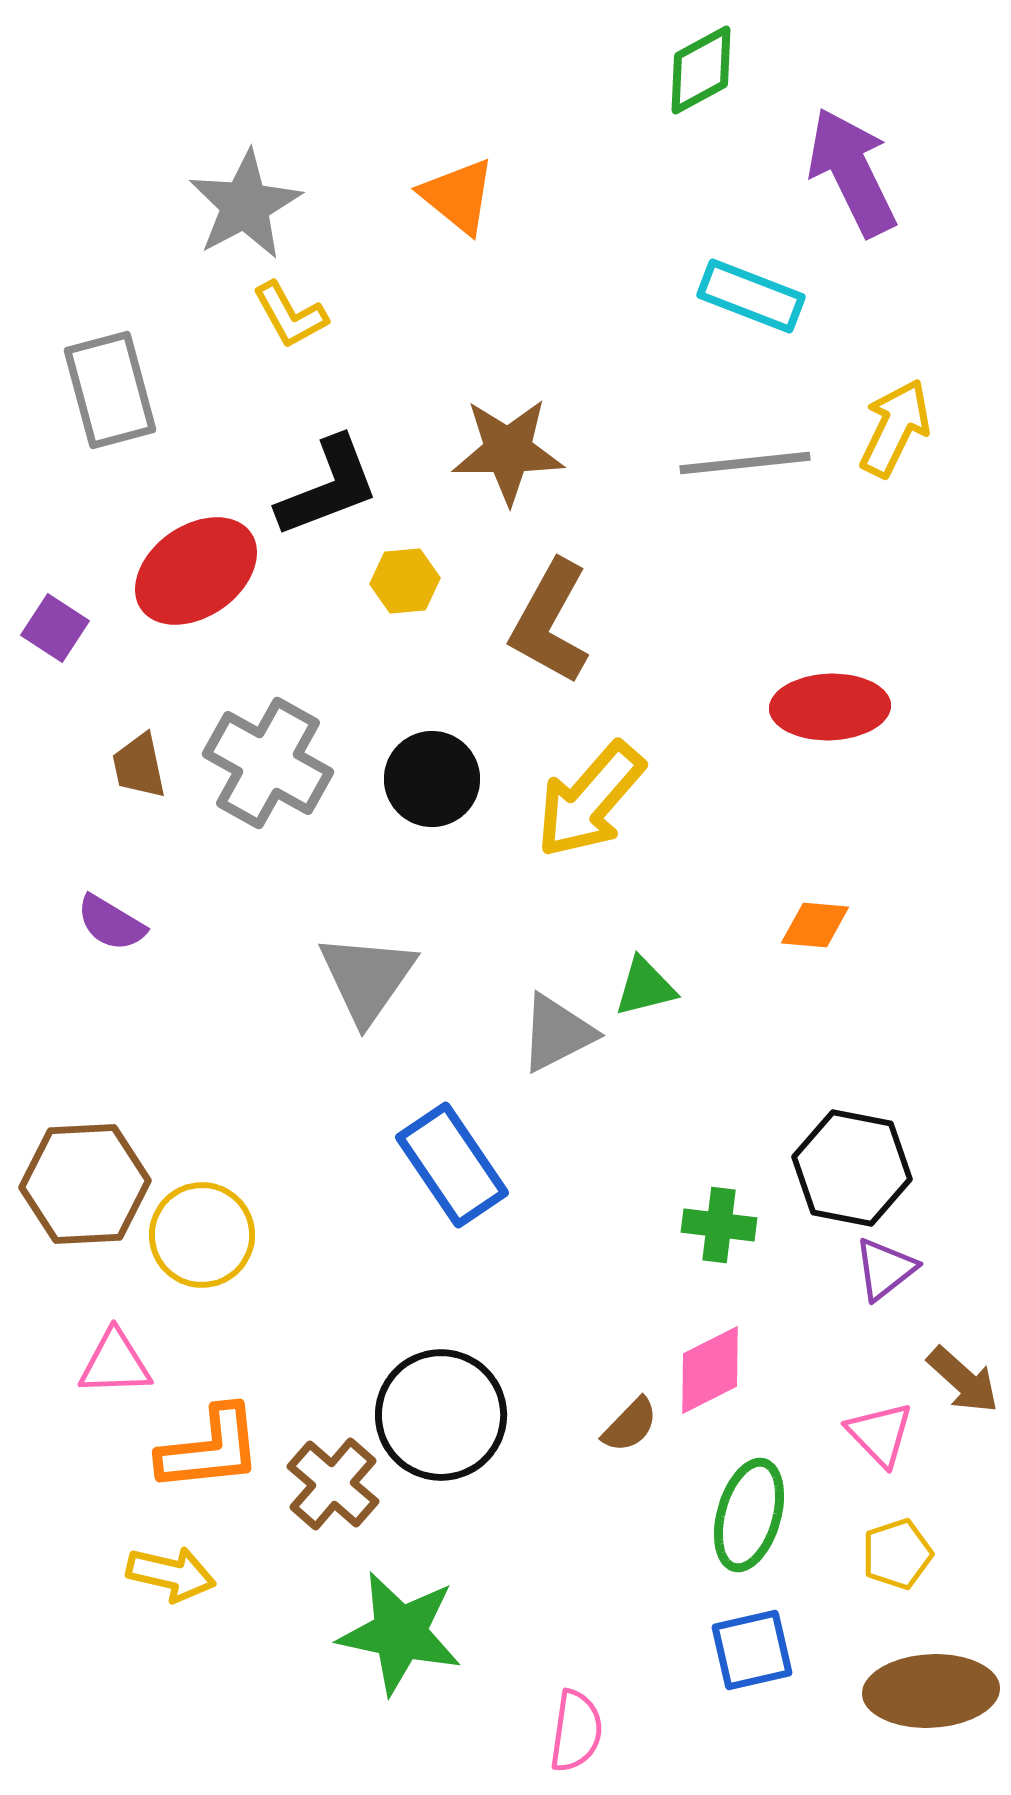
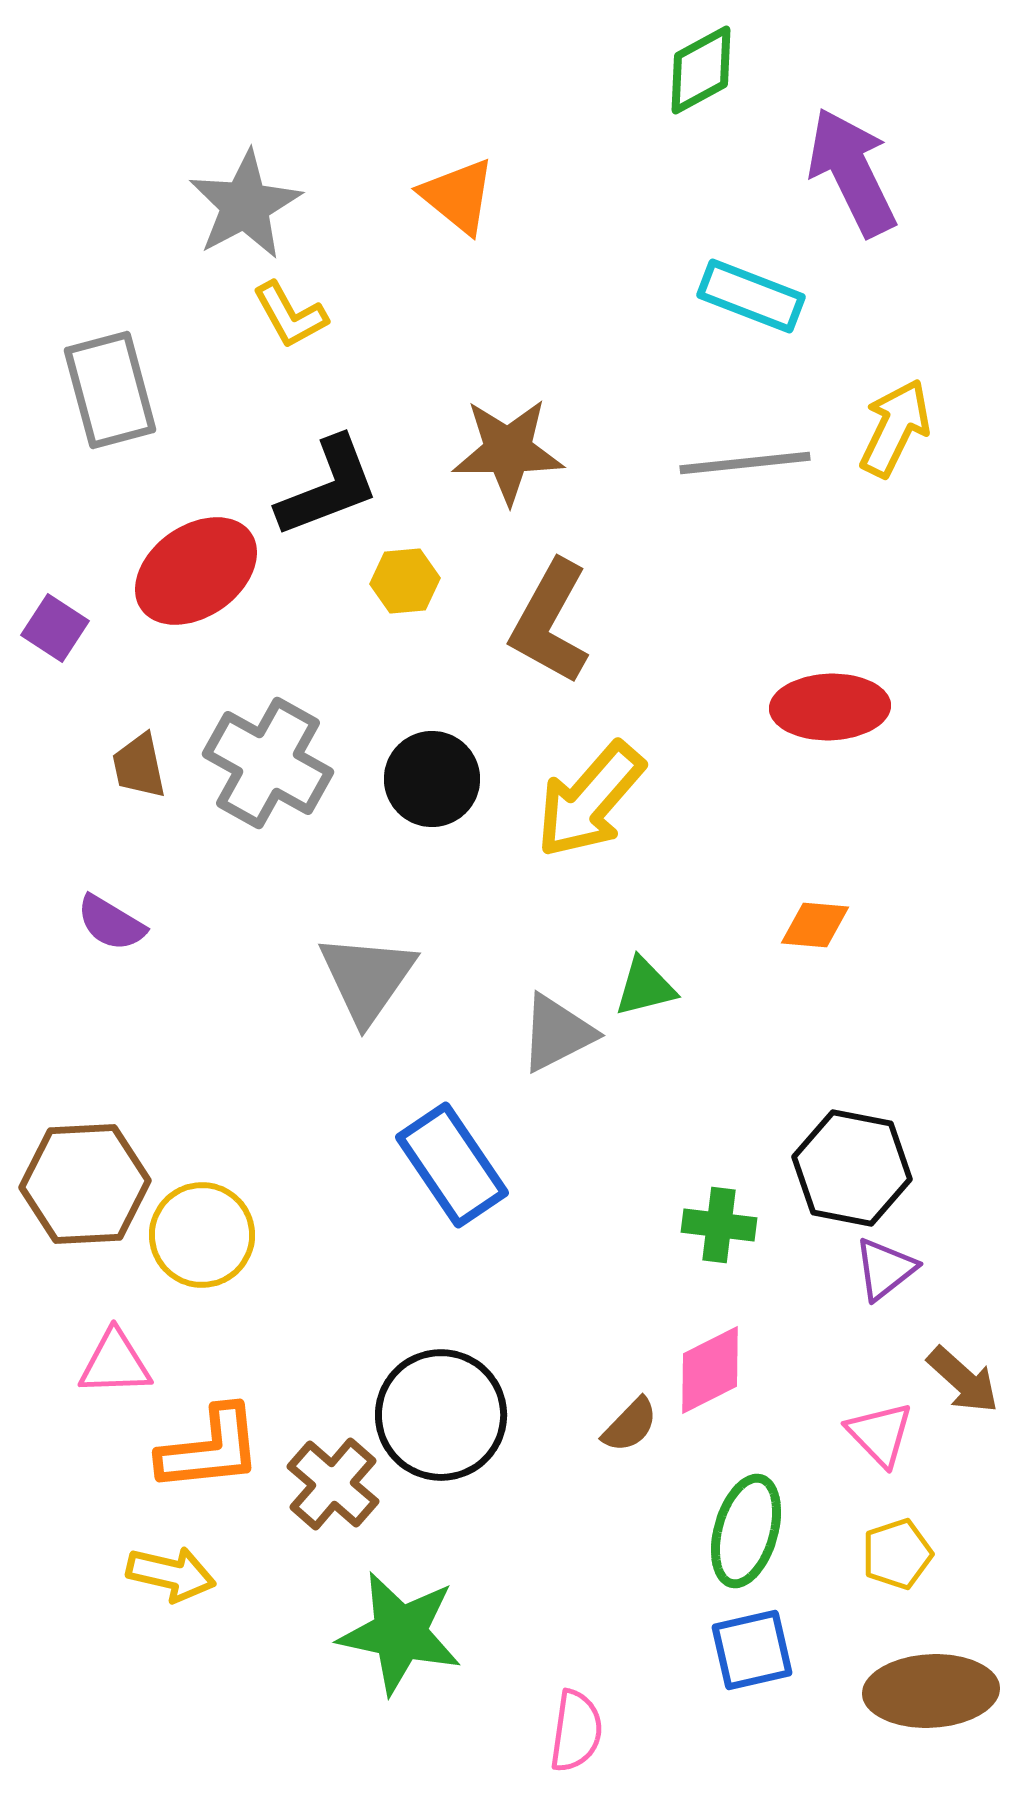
green ellipse at (749, 1515): moved 3 px left, 16 px down
